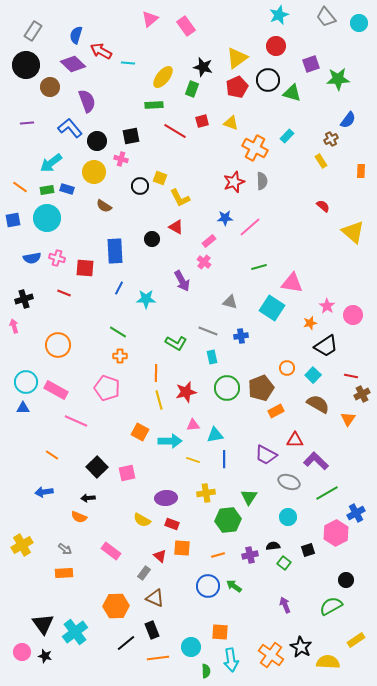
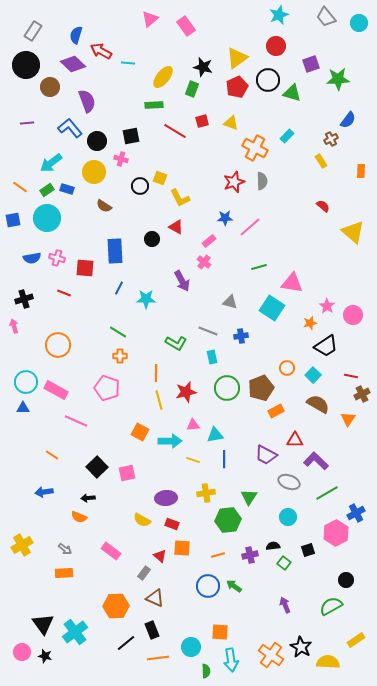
green rectangle at (47, 190): rotated 24 degrees counterclockwise
